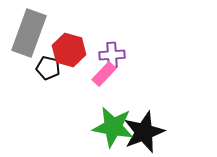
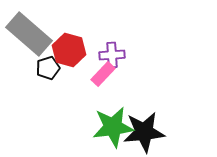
gray rectangle: moved 1 px down; rotated 69 degrees counterclockwise
black pentagon: rotated 30 degrees counterclockwise
pink rectangle: moved 1 px left
green star: rotated 18 degrees counterclockwise
black star: rotated 15 degrees clockwise
